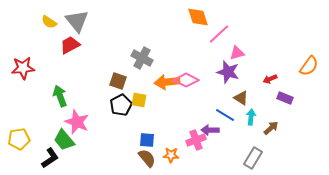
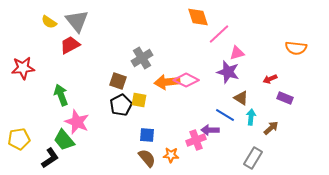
gray cross: rotated 30 degrees clockwise
orange semicircle: moved 13 px left, 18 px up; rotated 60 degrees clockwise
green arrow: moved 1 px right, 1 px up
blue square: moved 5 px up
